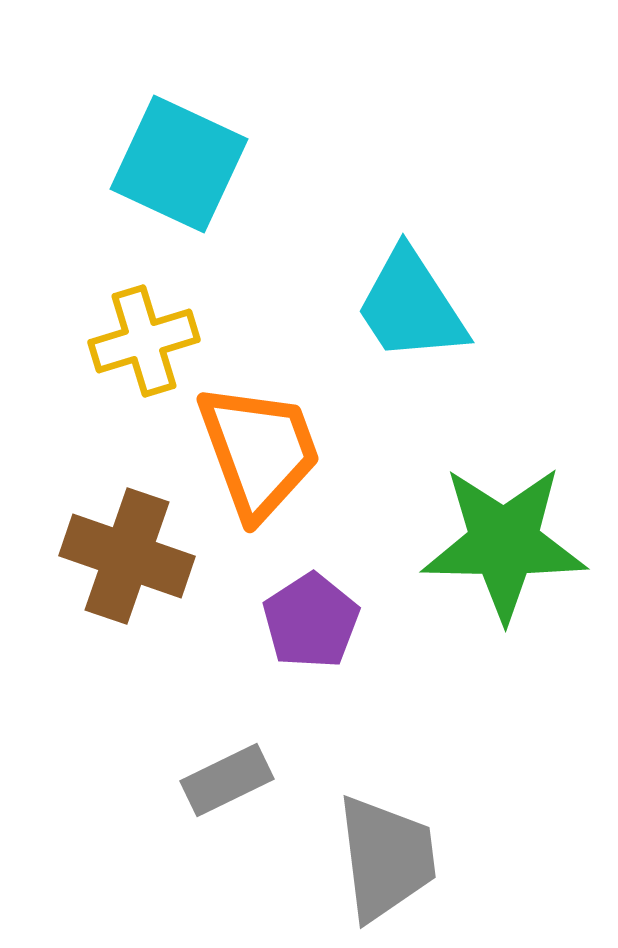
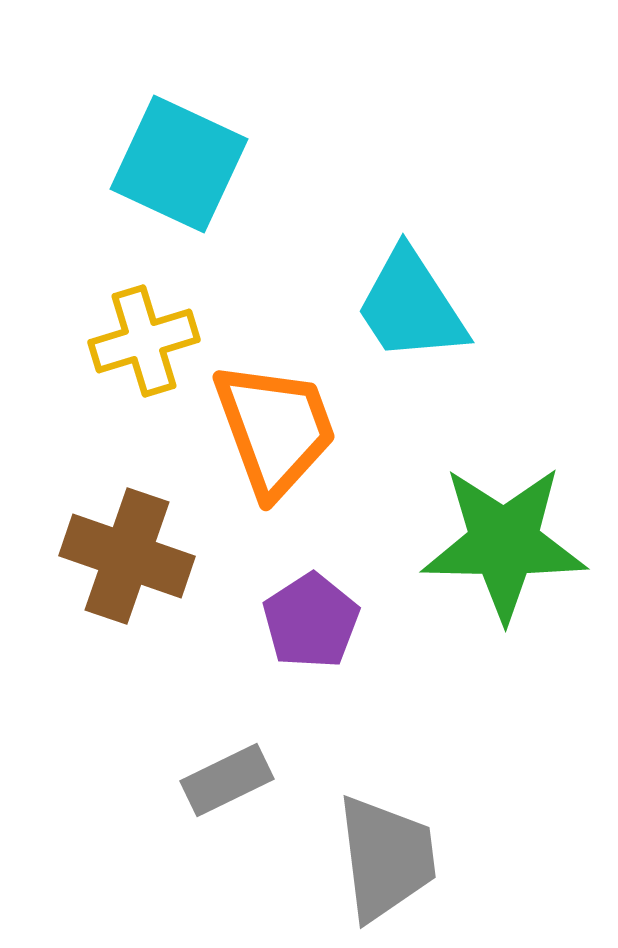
orange trapezoid: moved 16 px right, 22 px up
